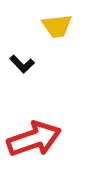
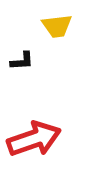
black L-shape: moved 3 px up; rotated 50 degrees counterclockwise
